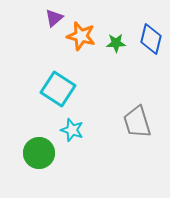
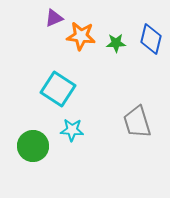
purple triangle: rotated 18 degrees clockwise
orange star: rotated 8 degrees counterclockwise
cyan star: rotated 15 degrees counterclockwise
green circle: moved 6 px left, 7 px up
